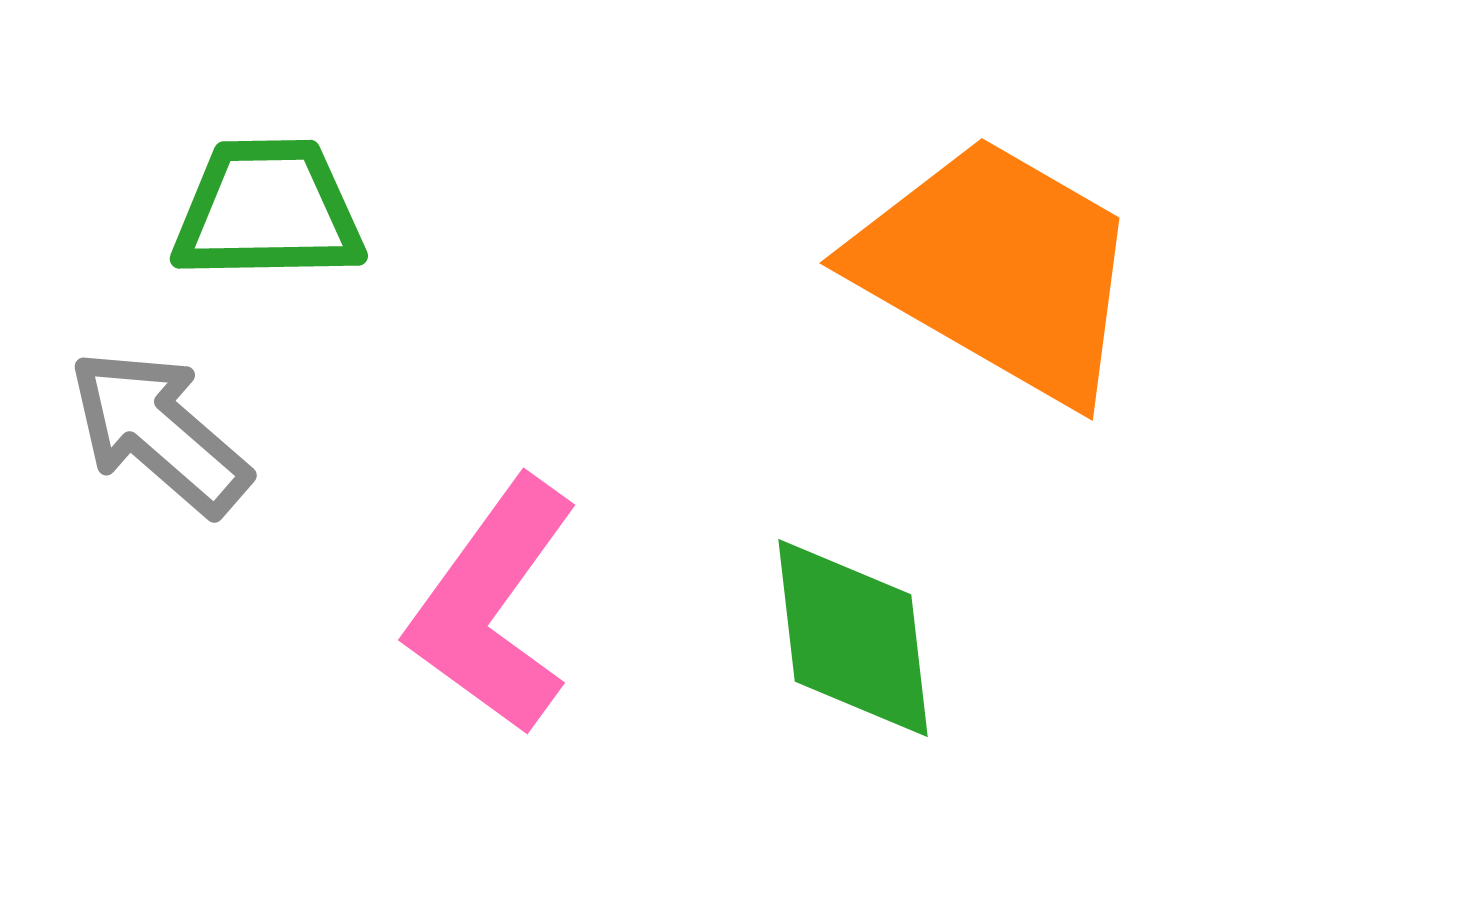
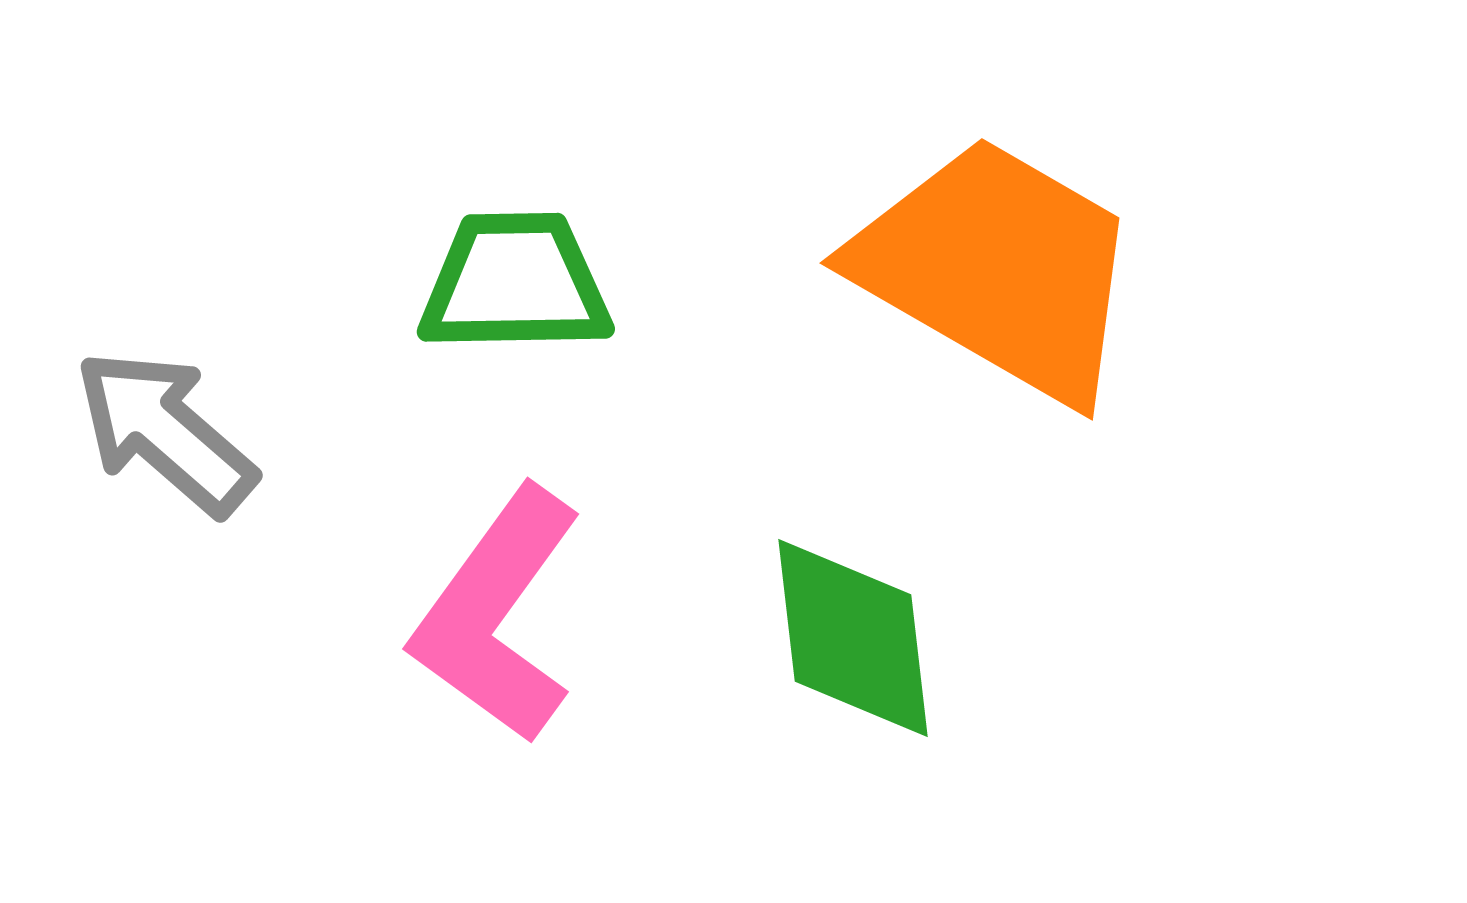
green trapezoid: moved 247 px right, 73 px down
gray arrow: moved 6 px right
pink L-shape: moved 4 px right, 9 px down
